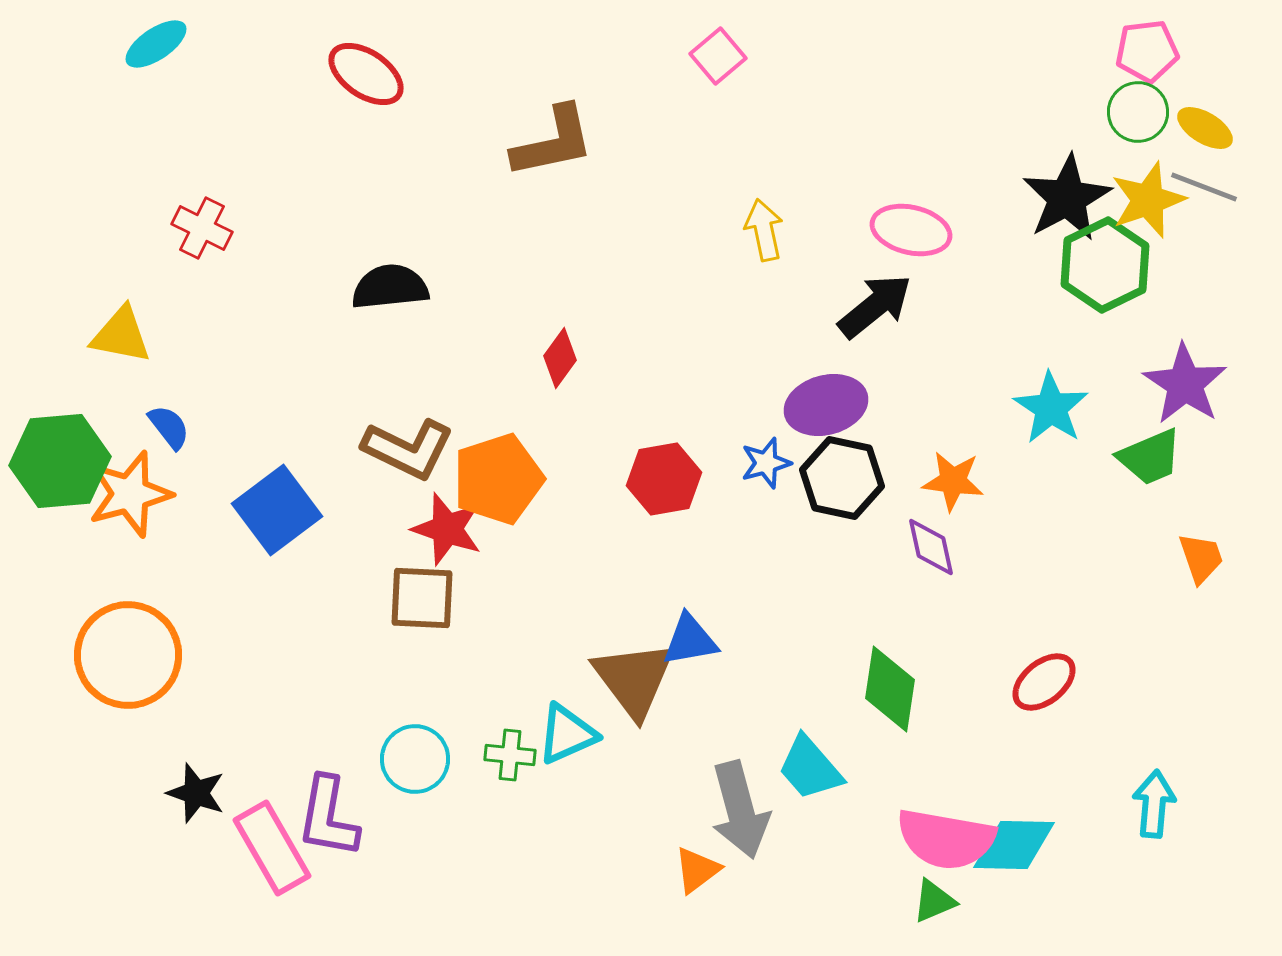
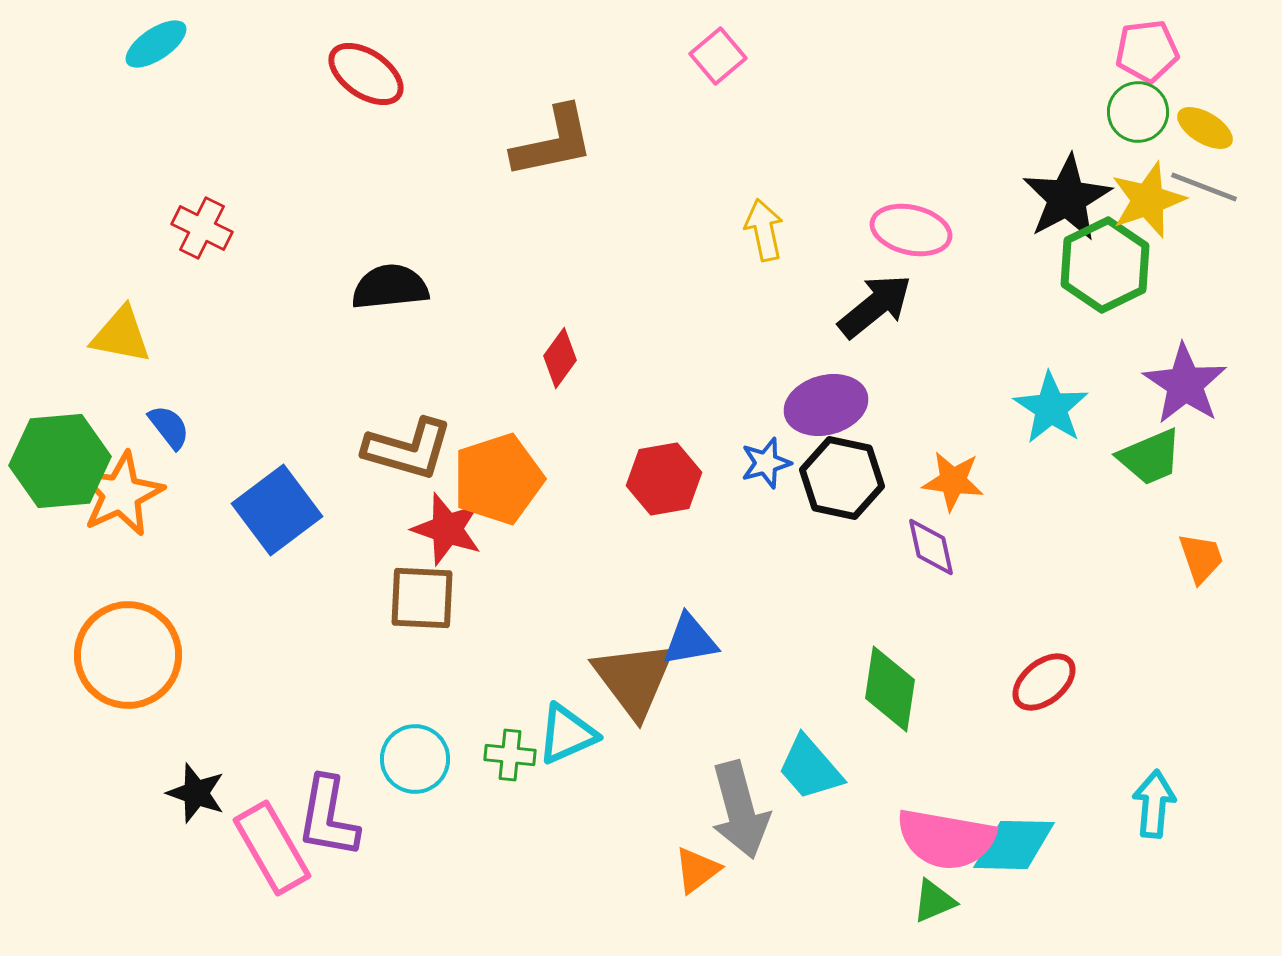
brown L-shape at (408, 449): rotated 10 degrees counterclockwise
orange star at (130, 494): moved 9 px left; rotated 10 degrees counterclockwise
